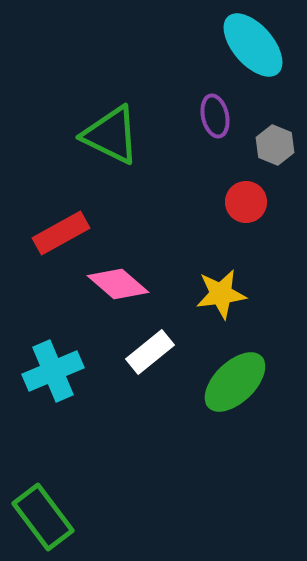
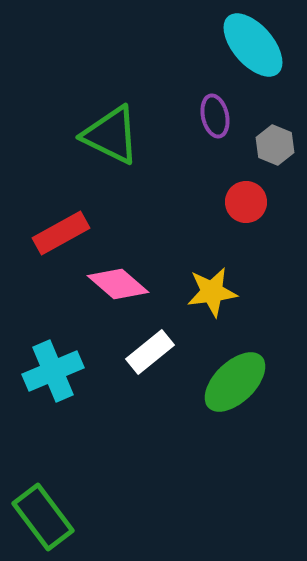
yellow star: moved 9 px left, 2 px up
